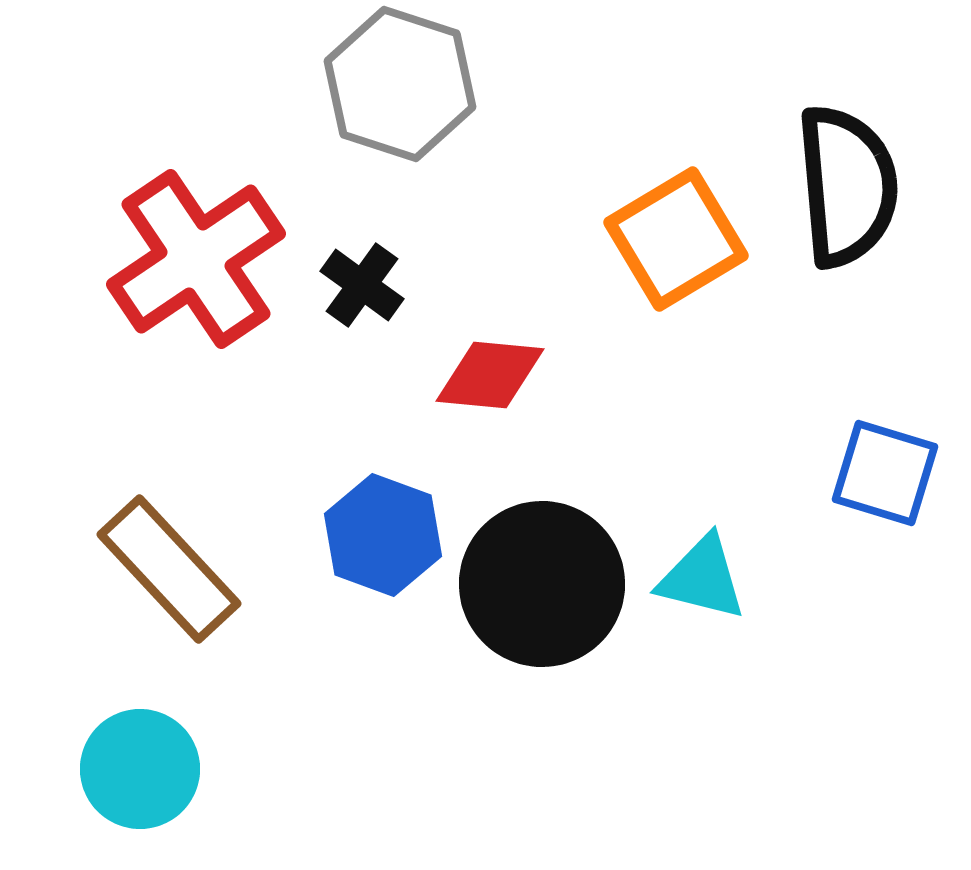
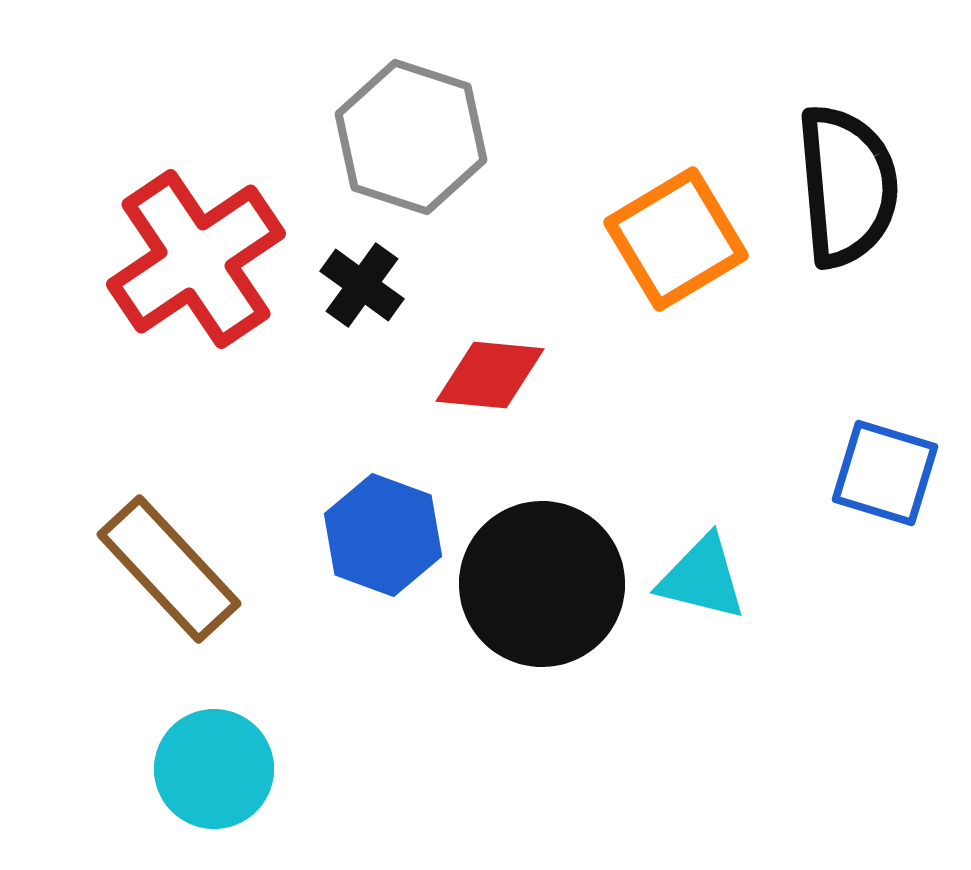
gray hexagon: moved 11 px right, 53 px down
cyan circle: moved 74 px right
